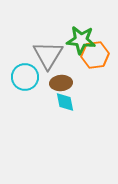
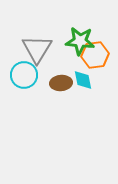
green star: moved 1 px left, 1 px down
gray triangle: moved 11 px left, 6 px up
cyan circle: moved 1 px left, 2 px up
cyan diamond: moved 18 px right, 22 px up
